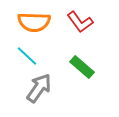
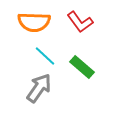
cyan line: moved 18 px right
